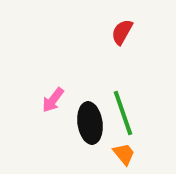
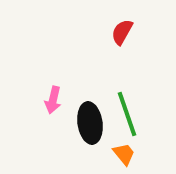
pink arrow: rotated 24 degrees counterclockwise
green line: moved 4 px right, 1 px down
